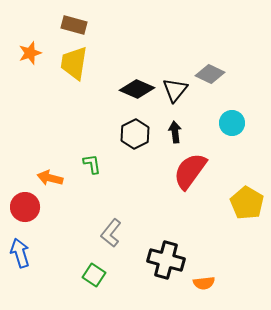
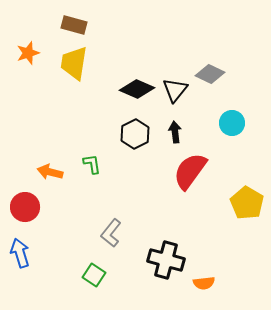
orange star: moved 2 px left
orange arrow: moved 6 px up
